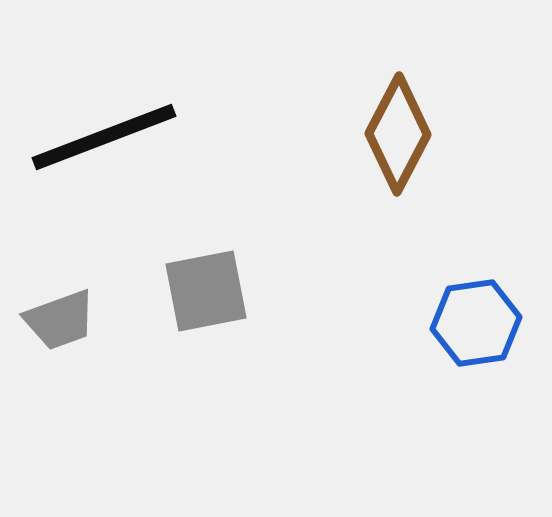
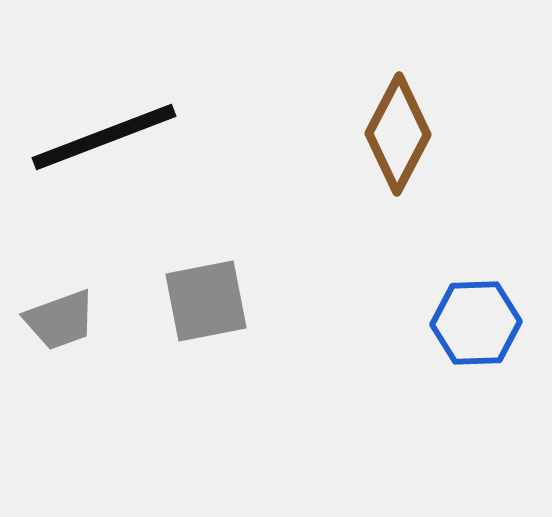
gray square: moved 10 px down
blue hexagon: rotated 6 degrees clockwise
